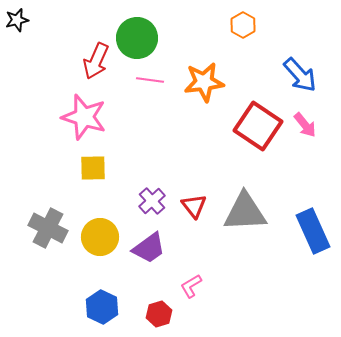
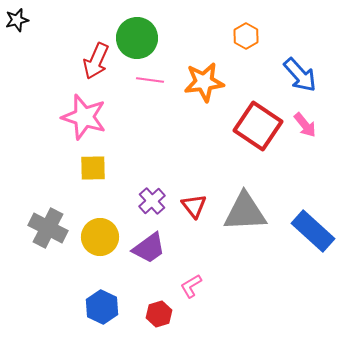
orange hexagon: moved 3 px right, 11 px down
blue rectangle: rotated 24 degrees counterclockwise
